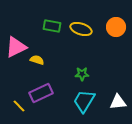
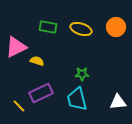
green rectangle: moved 4 px left, 1 px down
yellow semicircle: moved 1 px down
cyan trapezoid: moved 7 px left, 2 px up; rotated 45 degrees counterclockwise
